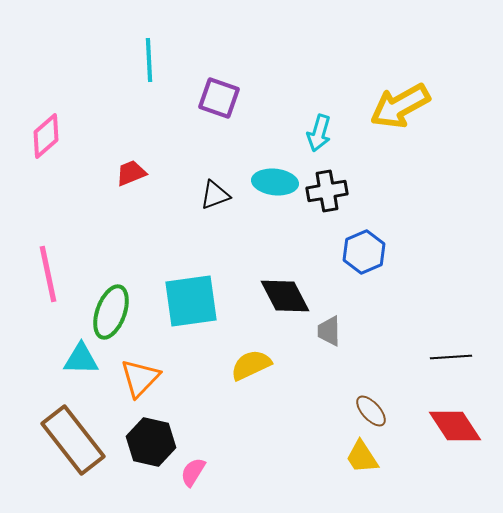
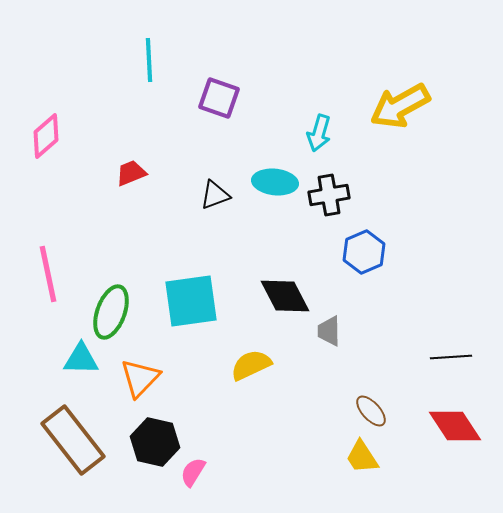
black cross: moved 2 px right, 4 px down
black hexagon: moved 4 px right
